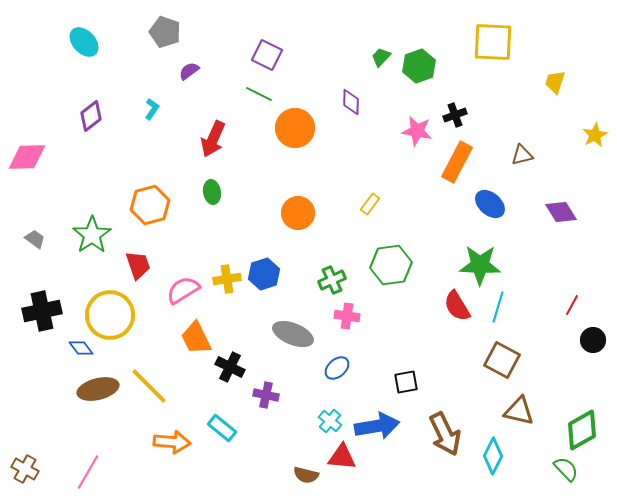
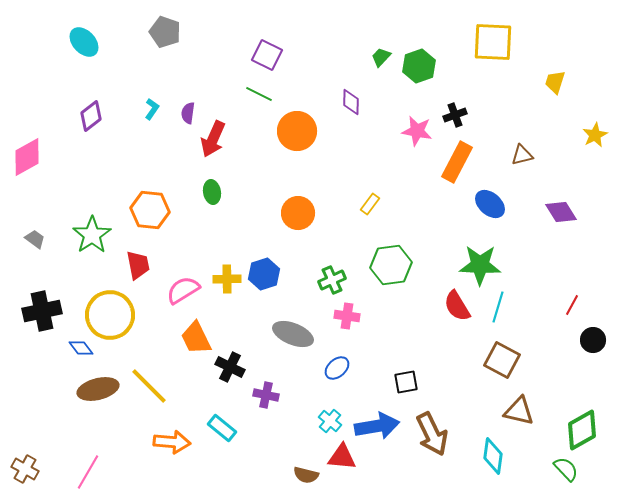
purple semicircle at (189, 71): moved 1 px left, 42 px down; rotated 45 degrees counterclockwise
orange circle at (295, 128): moved 2 px right, 3 px down
pink diamond at (27, 157): rotated 27 degrees counterclockwise
orange hexagon at (150, 205): moved 5 px down; rotated 21 degrees clockwise
red trapezoid at (138, 265): rotated 8 degrees clockwise
yellow cross at (227, 279): rotated 8 degrees clockwise
brown arrow at (445, 434): moved 13 px left
cyan diamond at (493, 456): rotated 18 degrees counterclockwise
